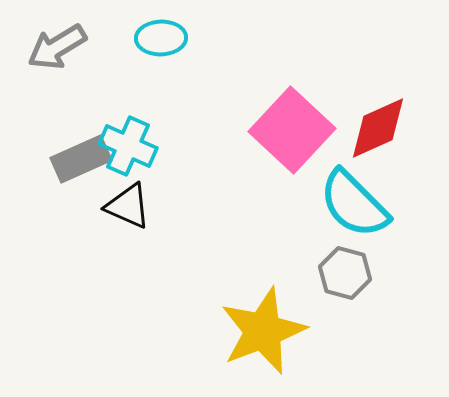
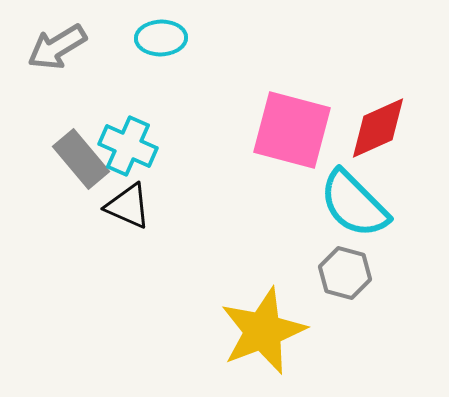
pink square: rotated 28 degrees counterclockwise
gray rectangle: rotated 74 degrees clockwise
